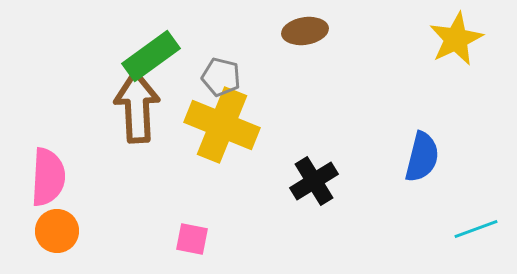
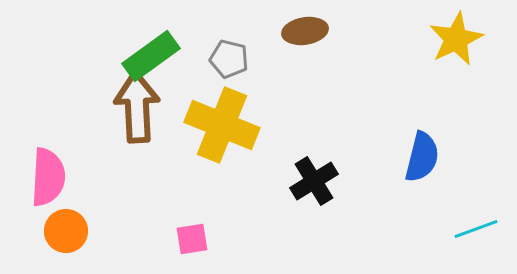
gray pentagon: moved 8 px right, 18 px up
orange circle: moved 9 px right
pink square: rotated 20 degrees counterclockwise
